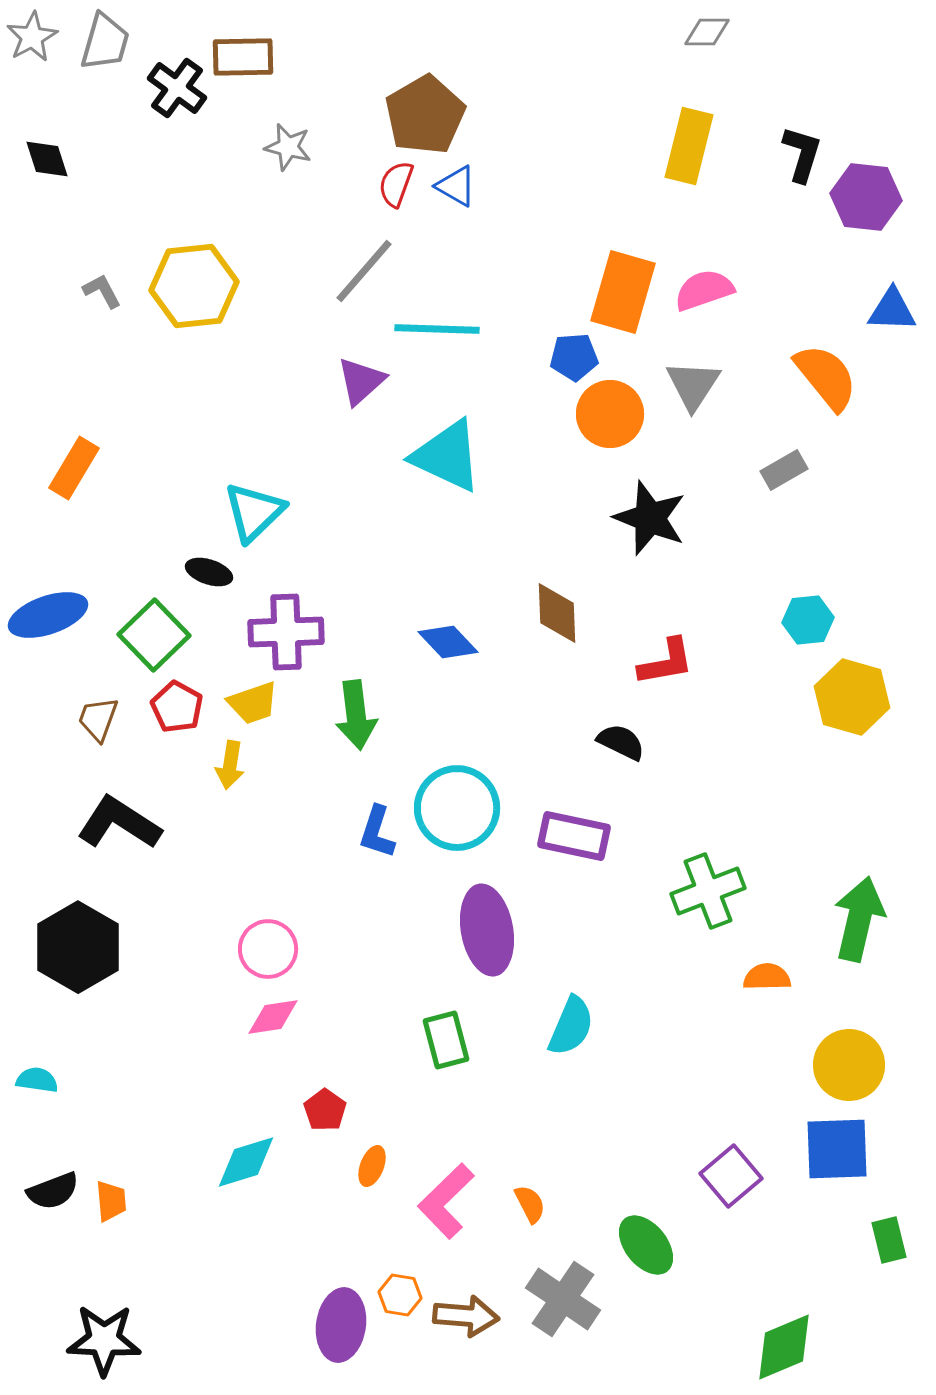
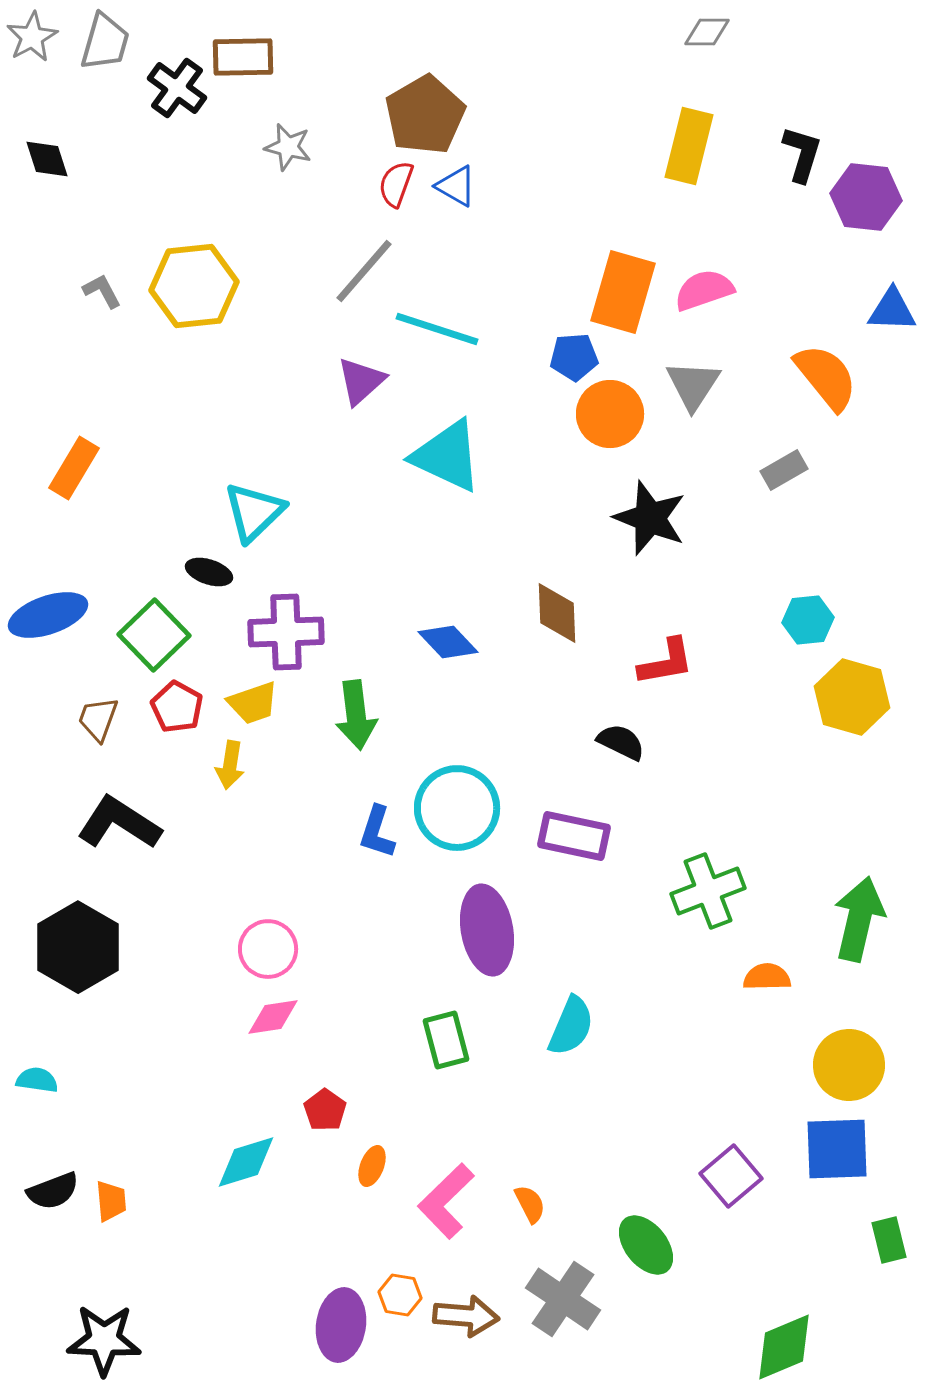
cyan line at (437, 329): rotated 16 degrees clockwise
